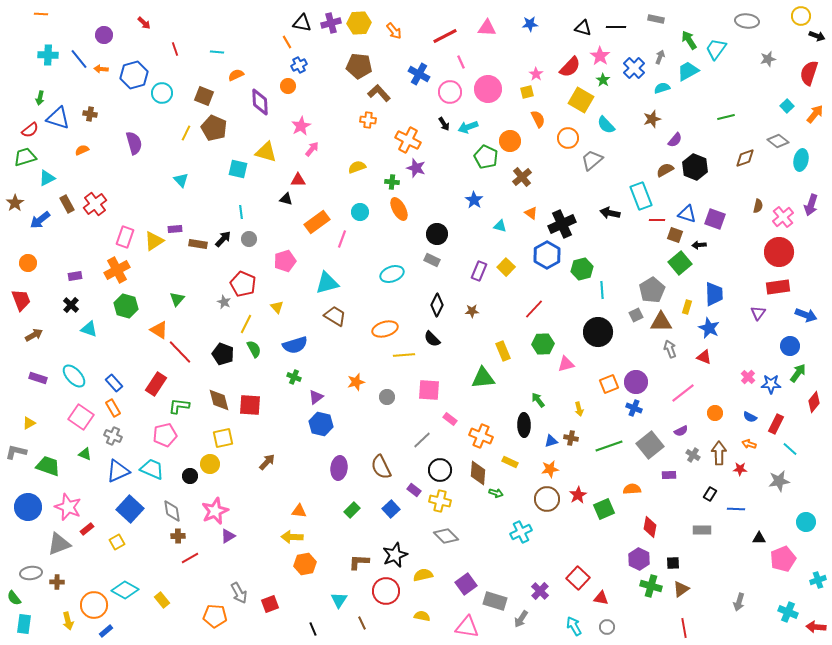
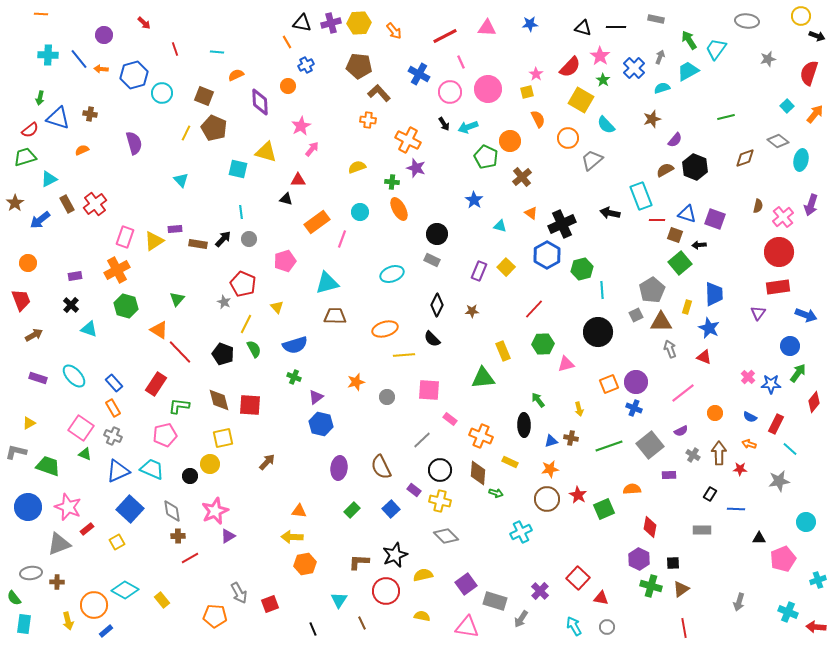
blue cross at (299, 65): moved 7 px right
cyan triangle at (47, 178): moved 2 px right, 1 px down
brown trapezoid at (335, 316): rotated 30 degrees counterclockwise
pink square at (81, 417): moved 11 px down
red star at (578, 495): rotated 12 degrees counterclockwise
